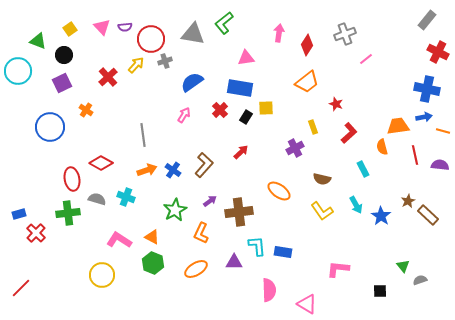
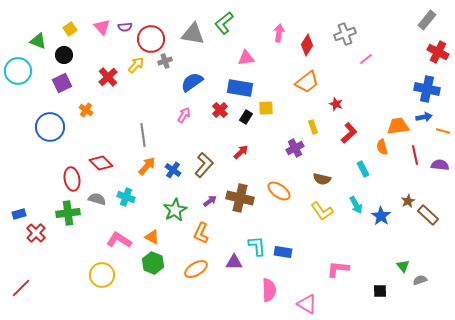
red diamond at (101, 163): rotated 15 degrees clockwise
orange arrow at (147, 170): moved 4 px up; rotated 30 degrees counterclockwise
brown cross at (239, 212): moved 1 px right, 14 px up; rotated 20 degrees clockwise
